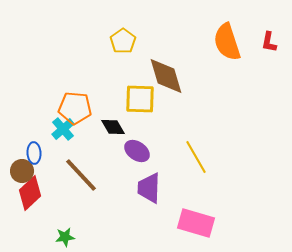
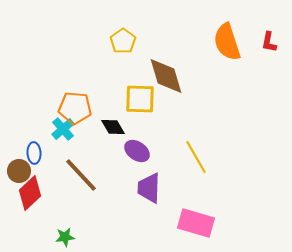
brown circle: moved 3 px left
